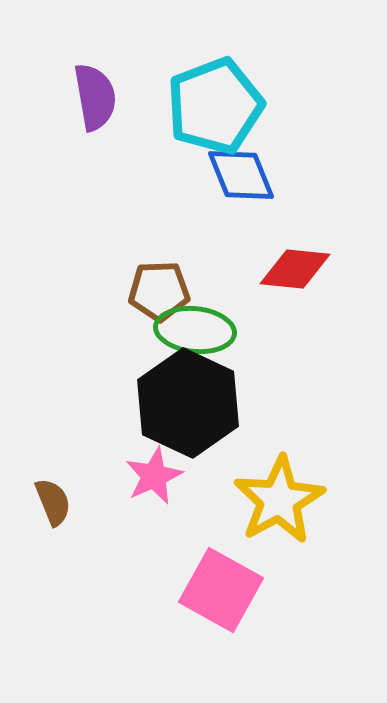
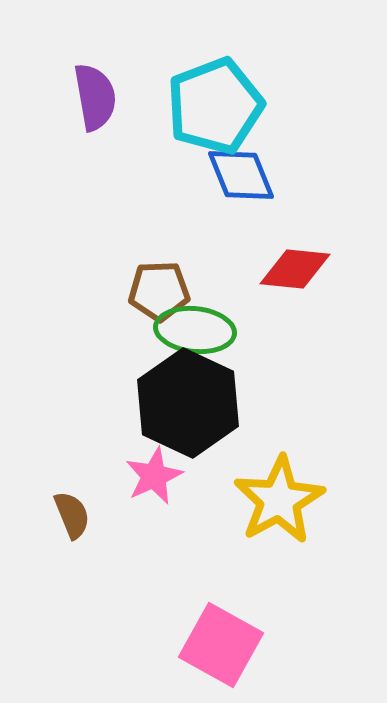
brown semicircle: moved 19 px right, 13 px down
pink square: moved 55 px down
